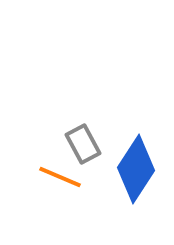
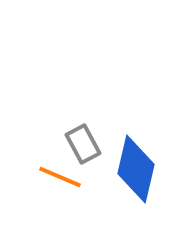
blue diamond: rotated 20 degrees counterclockwise
